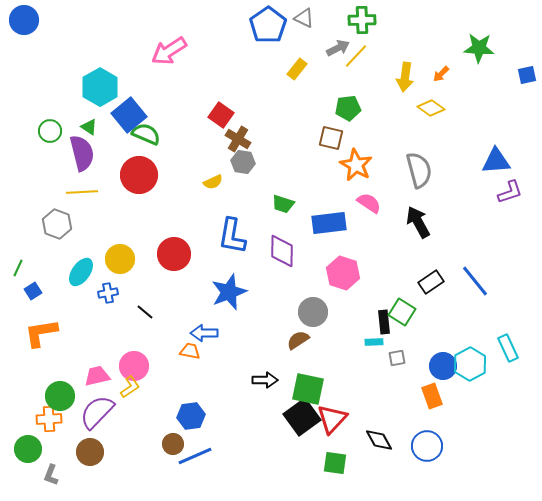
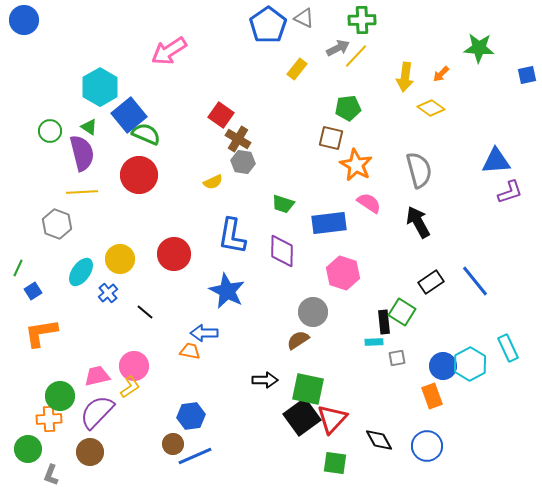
blue star at (229, 292): moved 2 px left, 1 px up; rotated 24 degrees counterclockwise
blue cross at (108, 293): rotated 30 degrees counterclockwise
